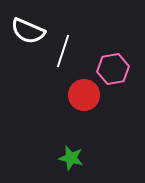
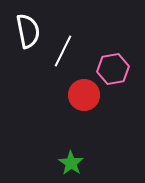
white semicircle: rotated 124 degrees counterclockwise
white line: rotated 8 degrees clockwise
green star: moved 5 px down; rotated 20 degrees clockwise
